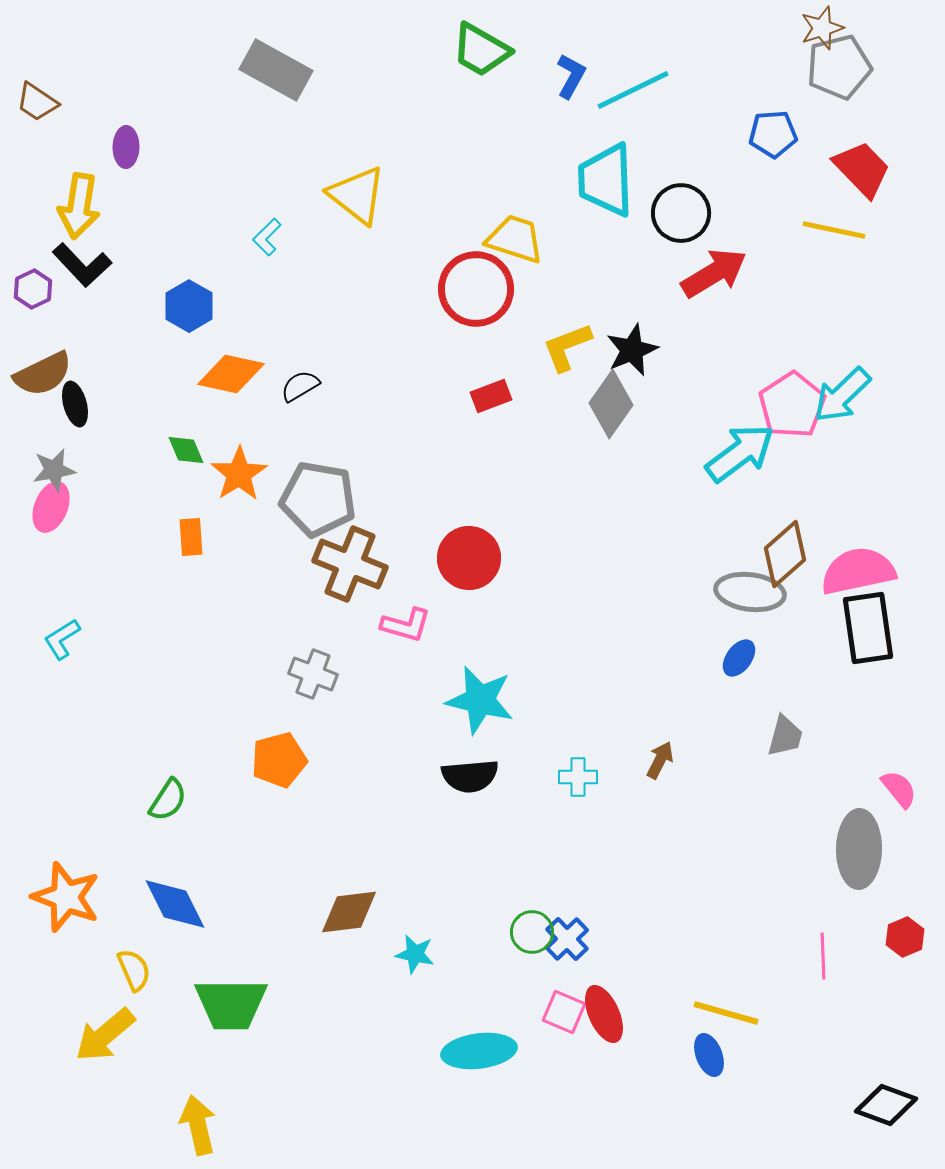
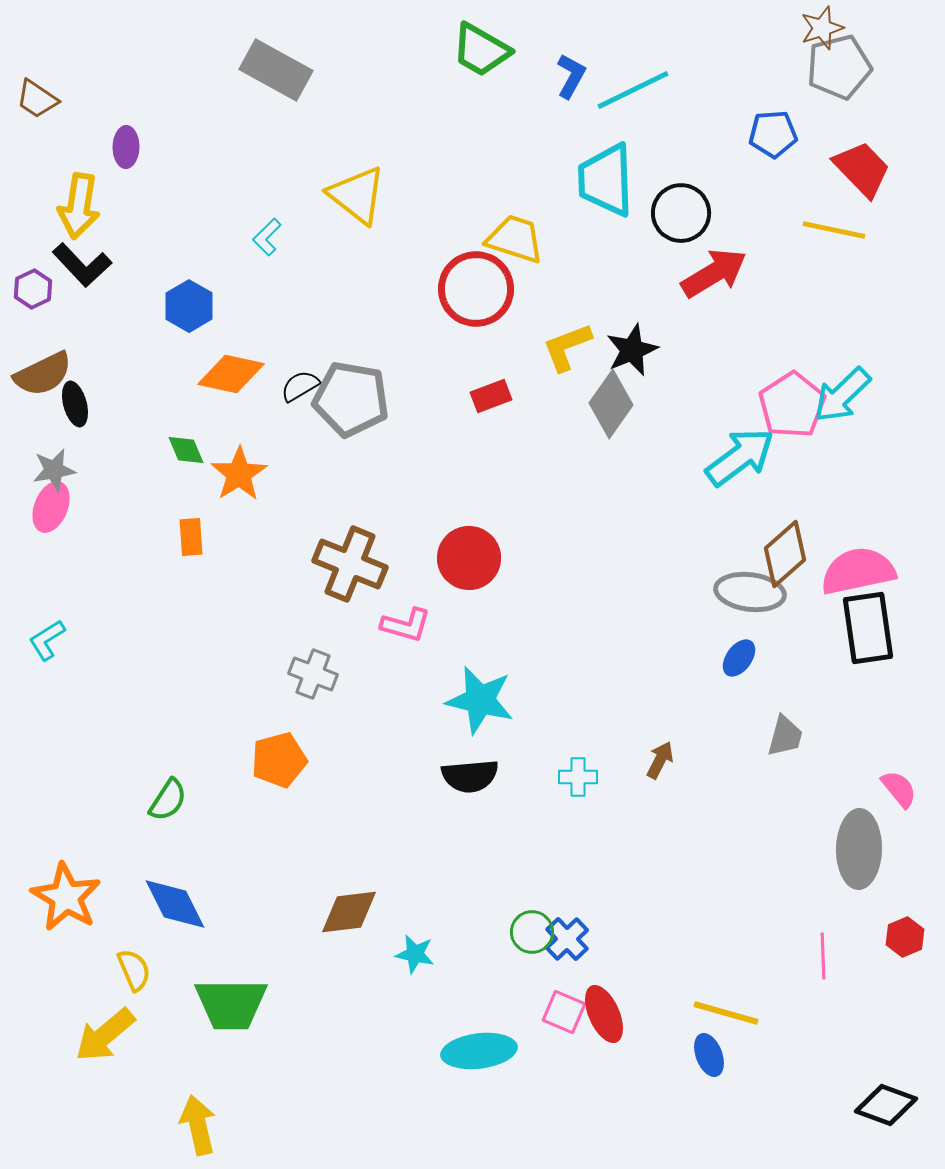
brown trapezoid at (37, 102): moved 3 px up
cyan arrow at (740, 453): moved 4 px down
gray pentagon at (318, 499): moved 33 px right, 100 px up
cyan L-shape at (62, 639): moved 15 px left, 1 px down
orange star at (66, 897): rotated 10 degrees clockwise
